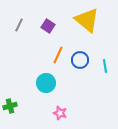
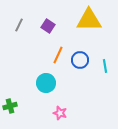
yellow triangle: moved 2 px right; rotated 40 degrees counterclockwise
